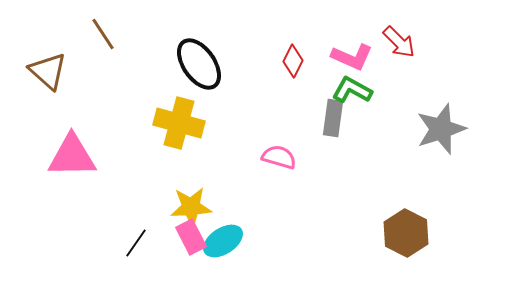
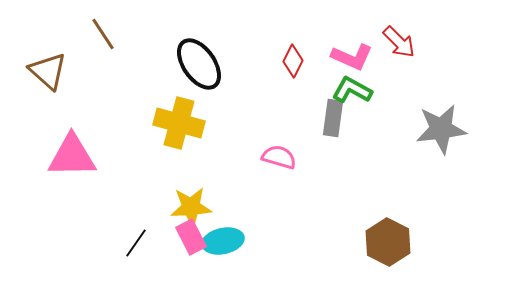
gray star: rotated 12 degrees clockwise
brown hexagon: moved 18 px left, 9 px down
cyan ellipse: rotated 21 degrees clockwise
